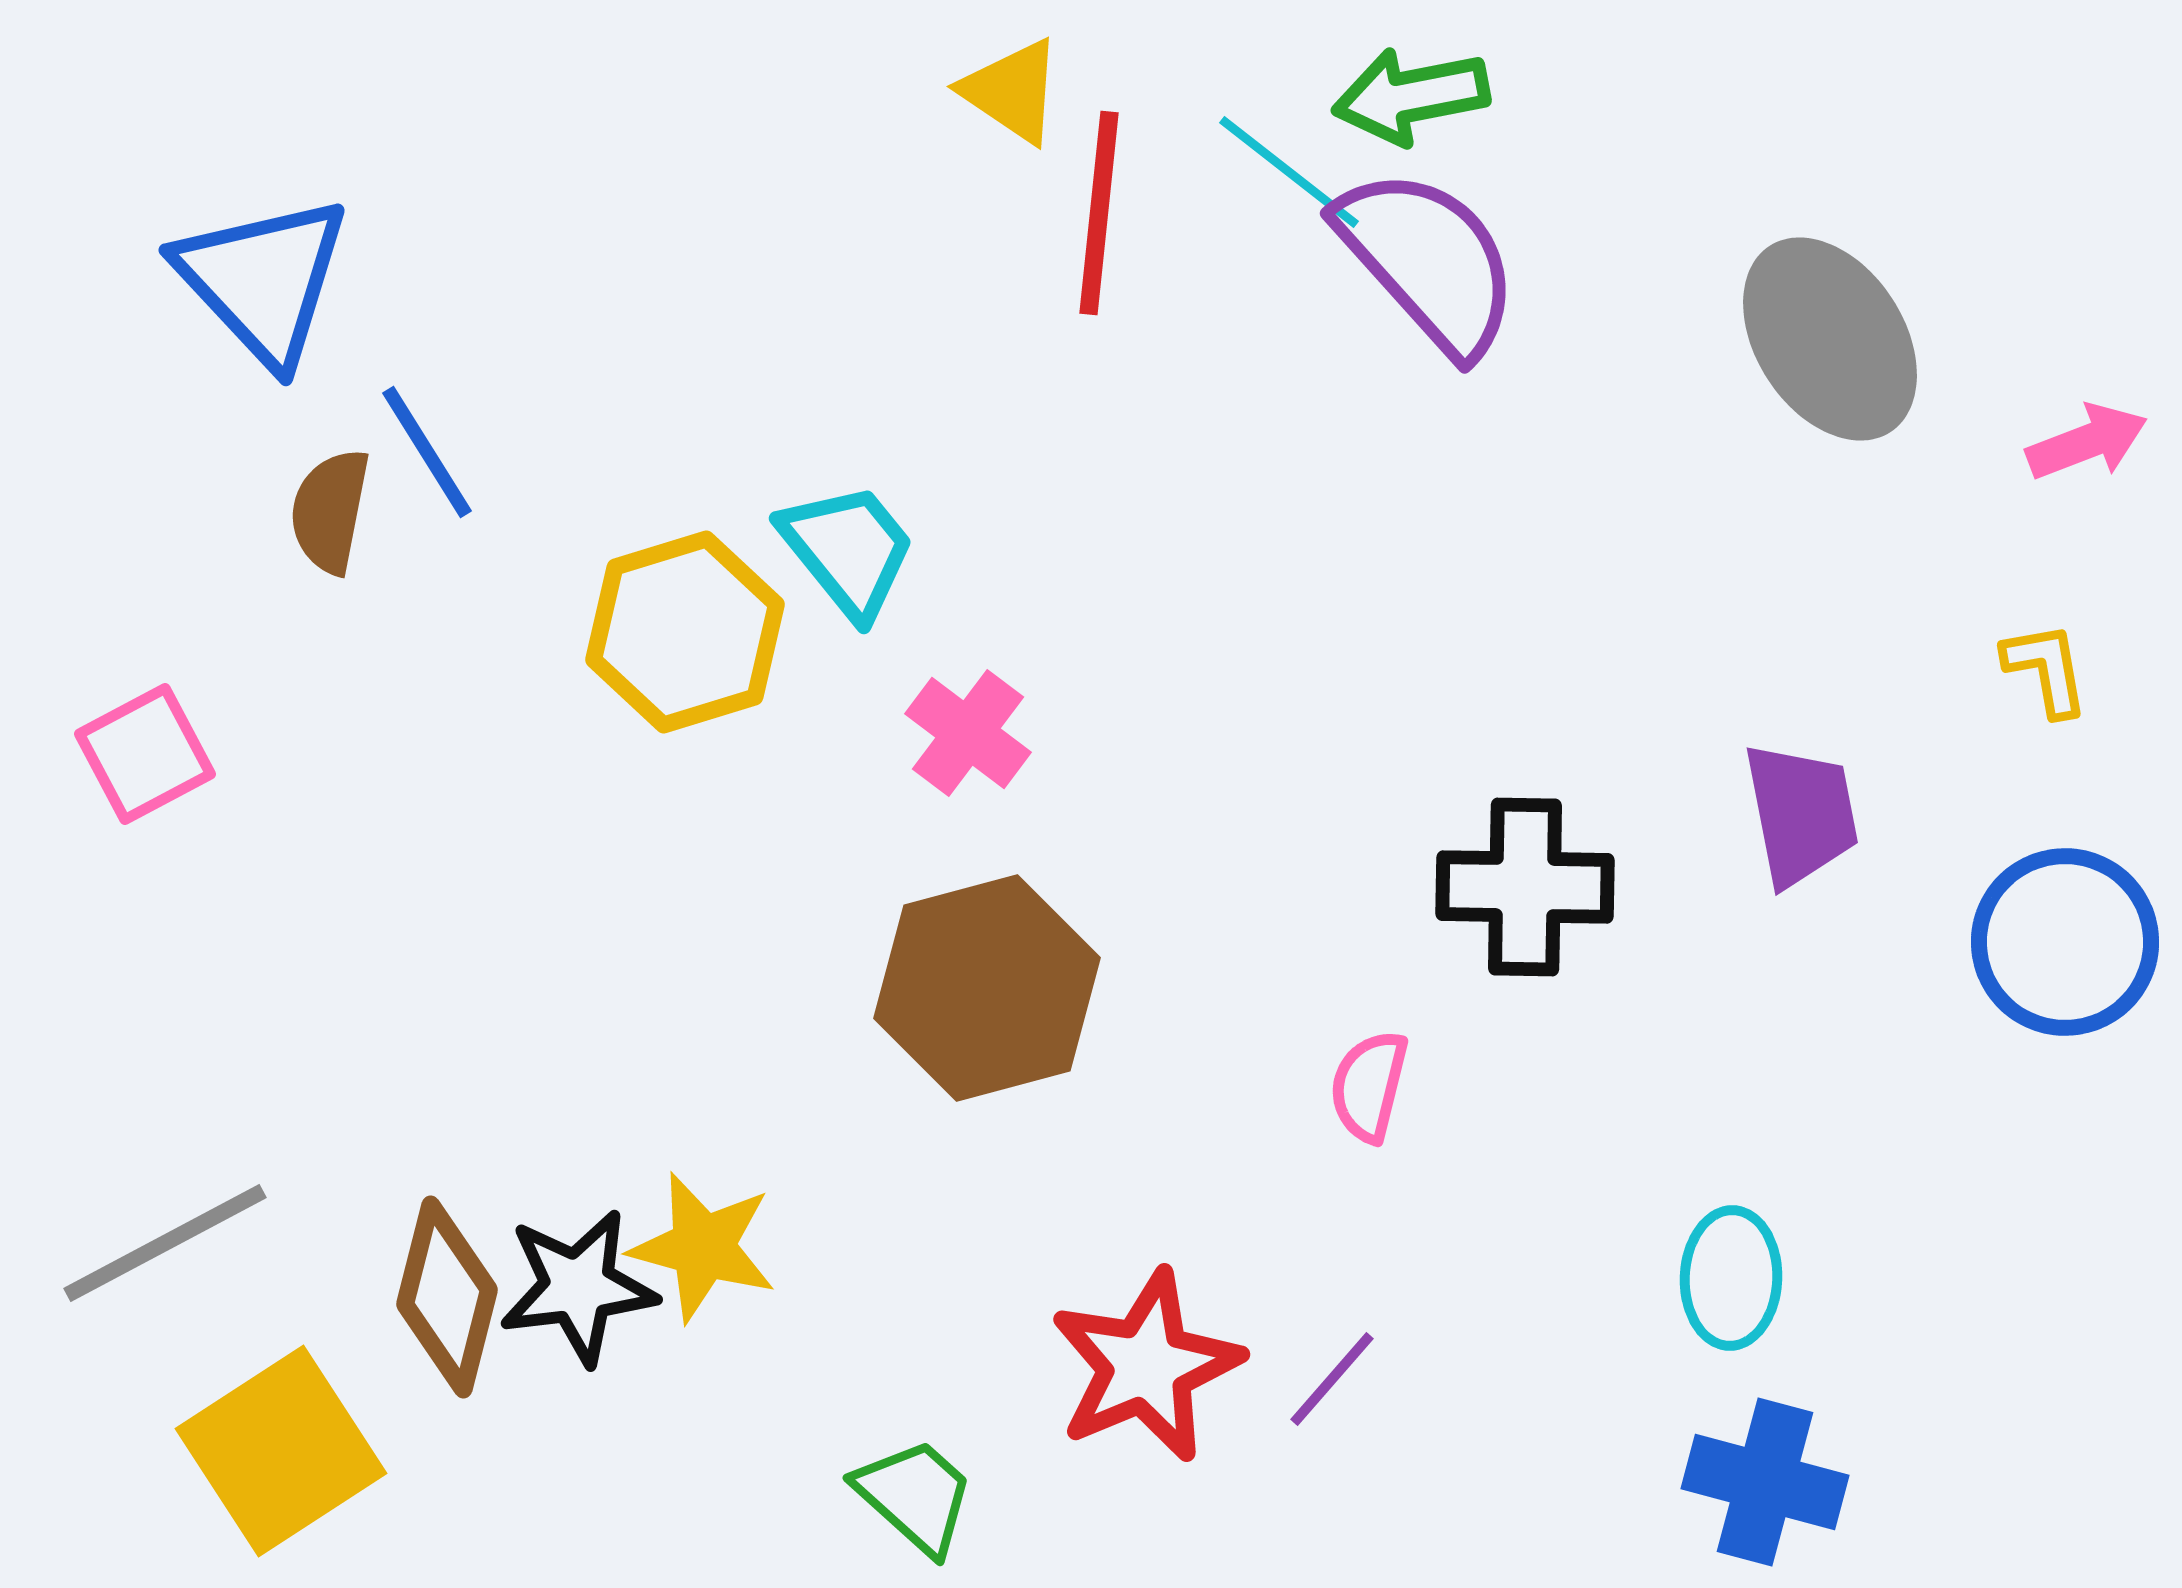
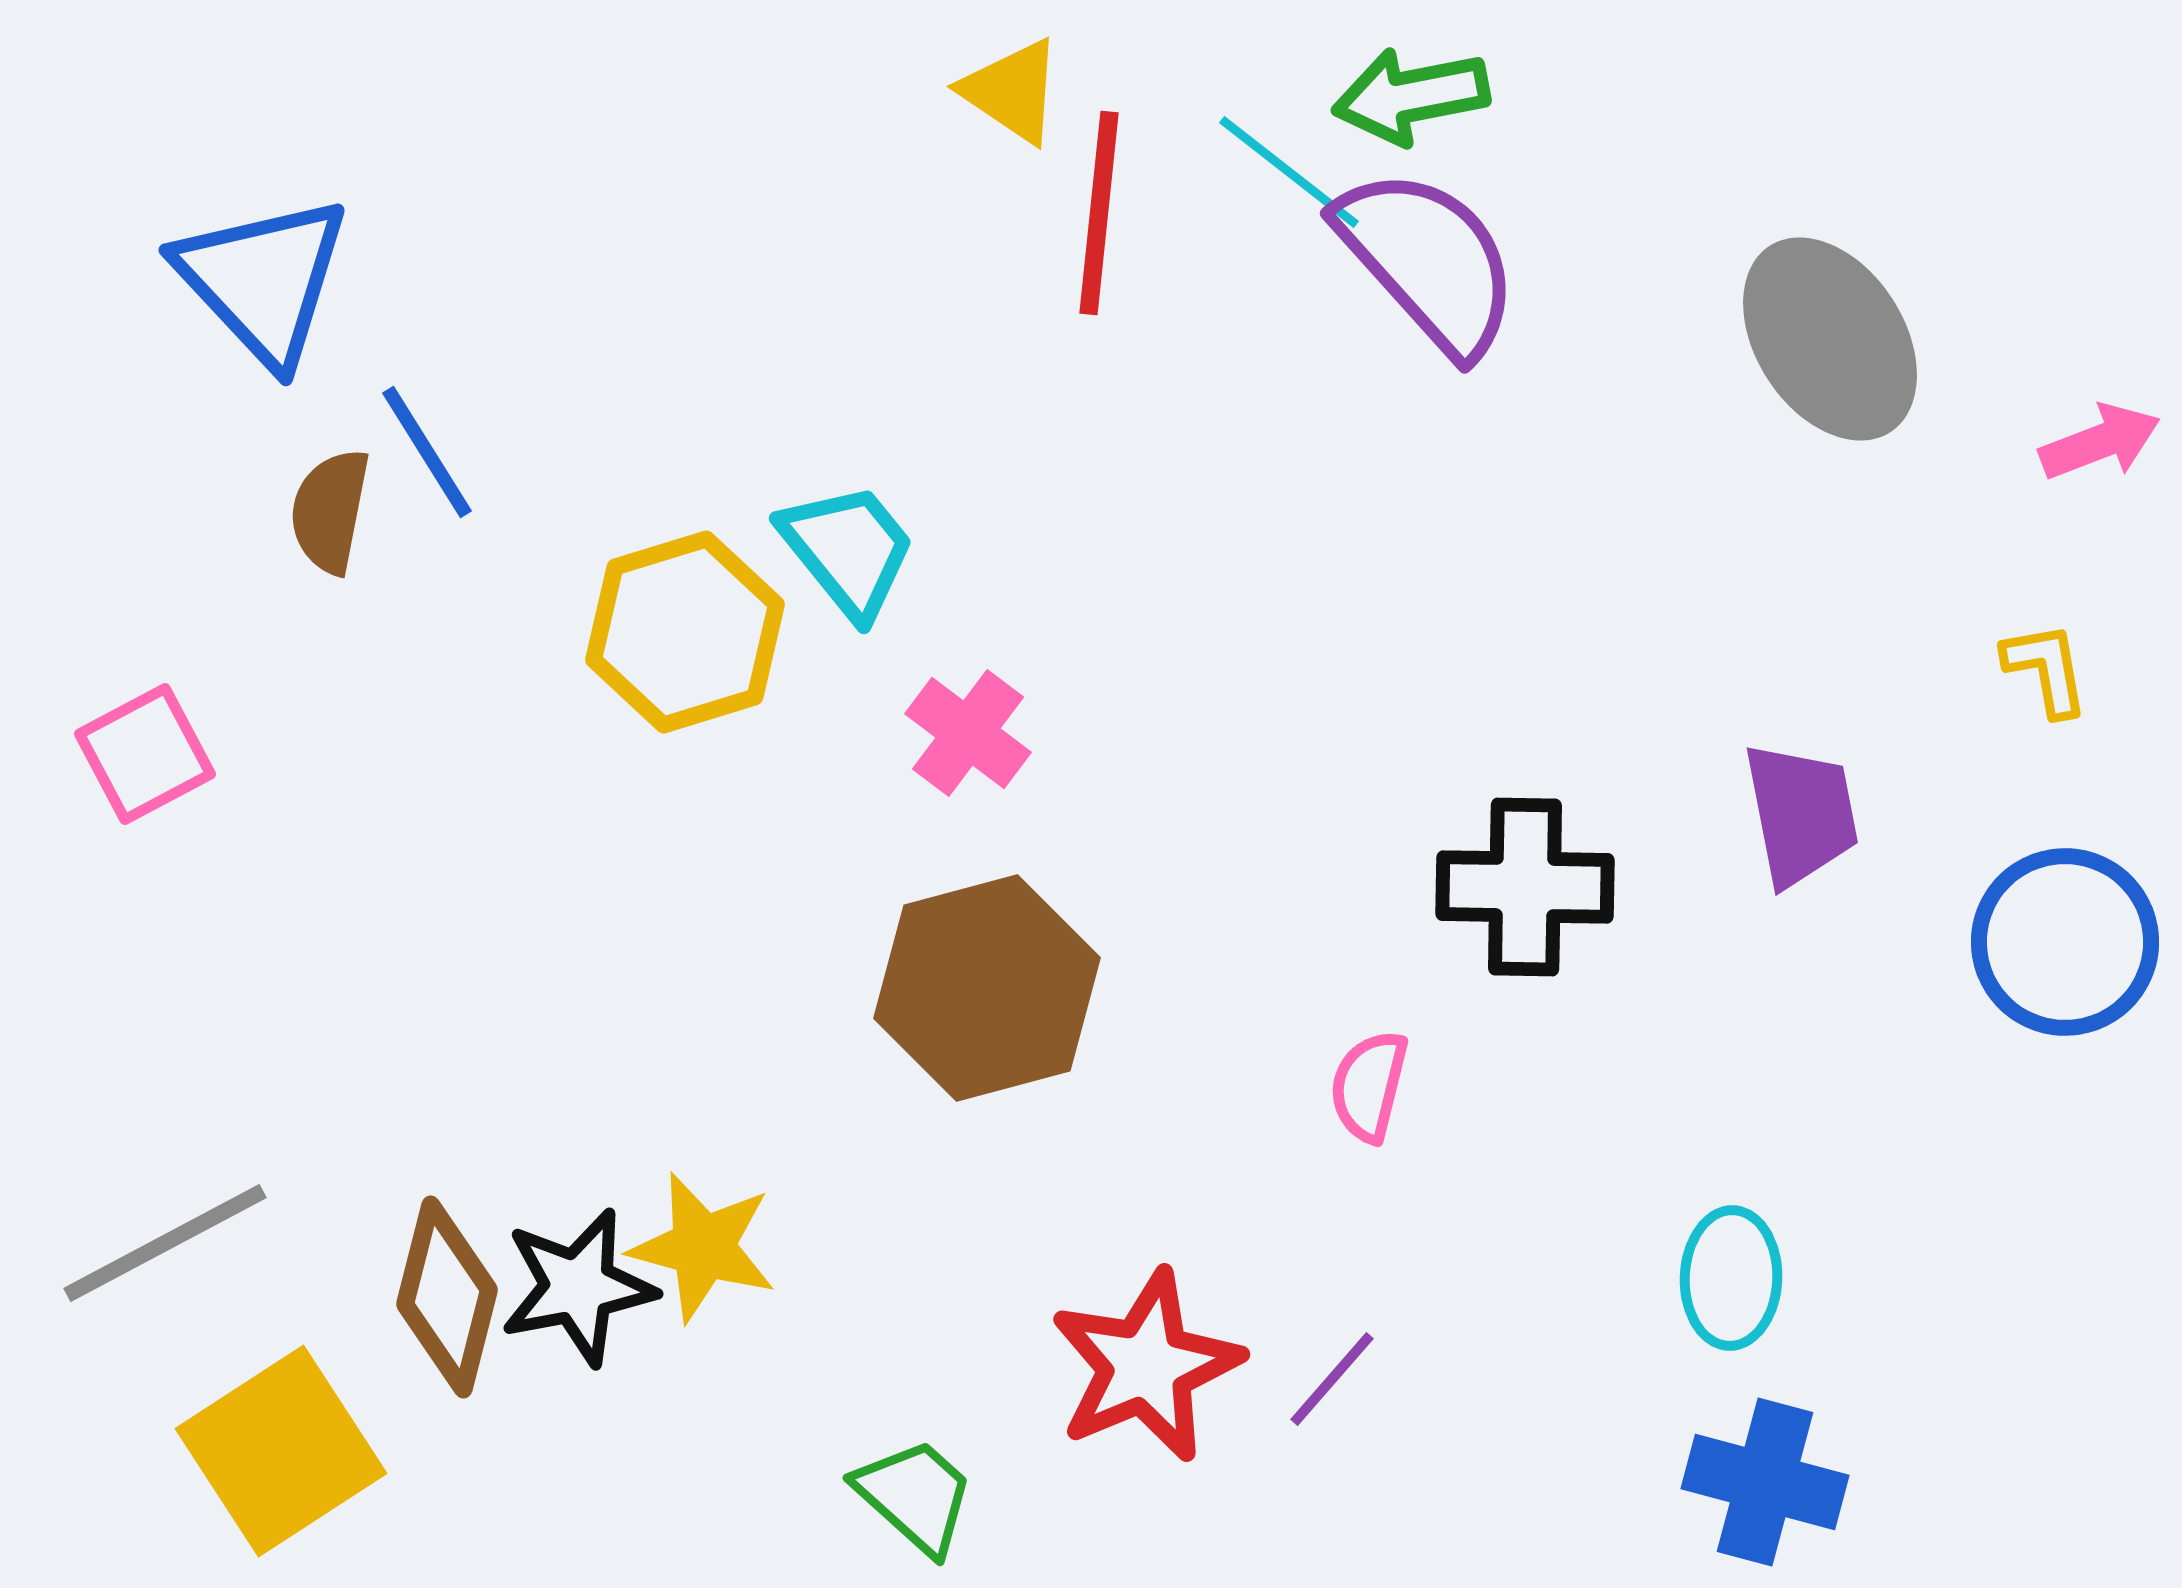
pink arrow: moved 13 px right
black star: rotated 4 degrees counterclockwise
